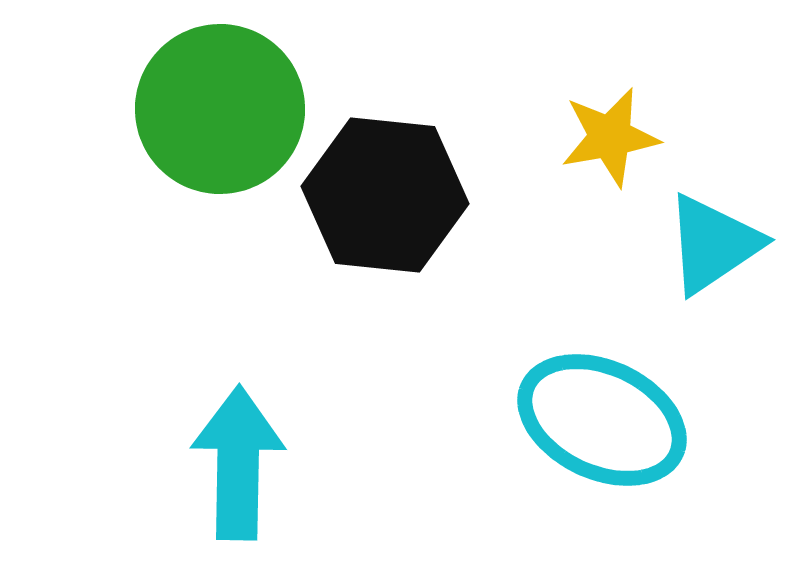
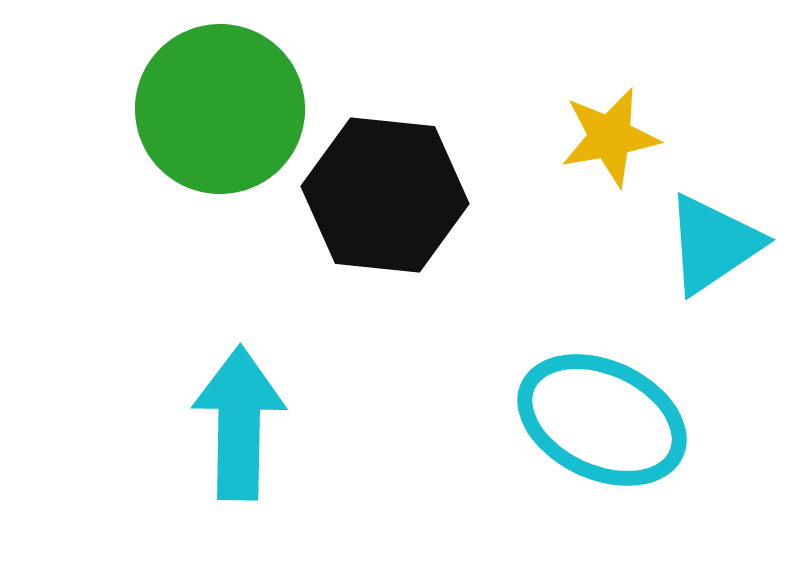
cyan arrow: moved 1 px right, 40 px up
